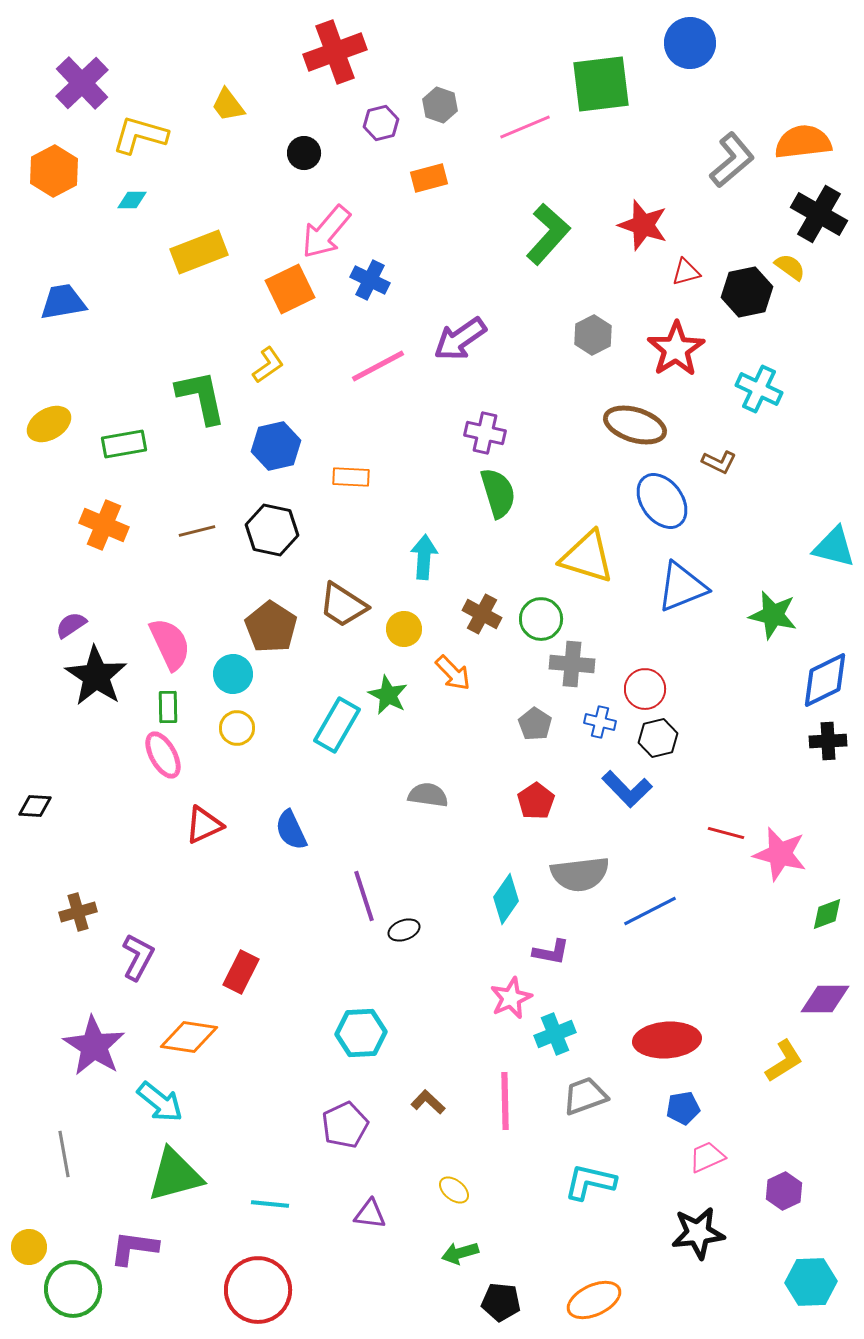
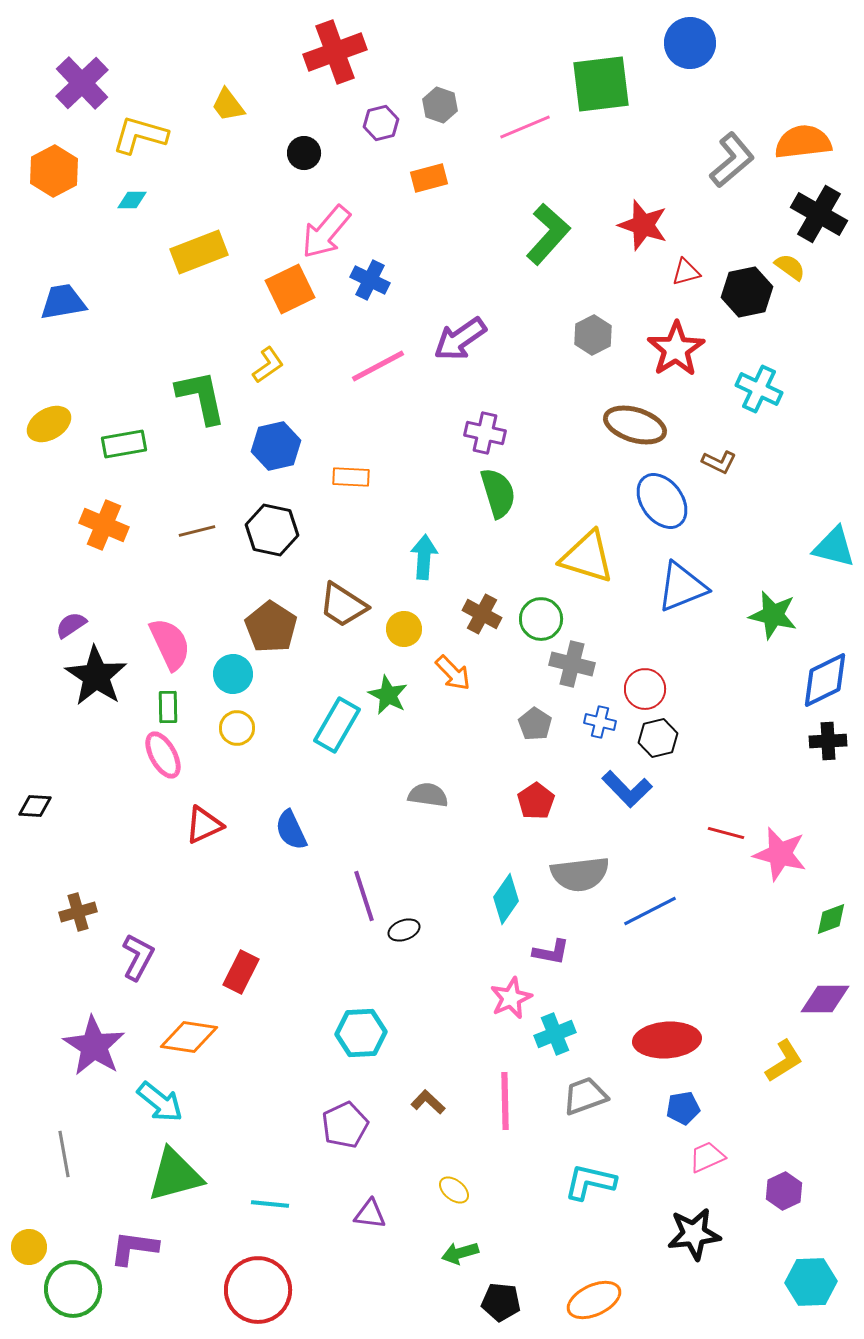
gray cross at (572, 664): rotated 9 degrees clockwise
green diamond at (827, 914): moved 4 px right, 5 px down
black star at (698, 1233): moved 4 px left, 1 px down
